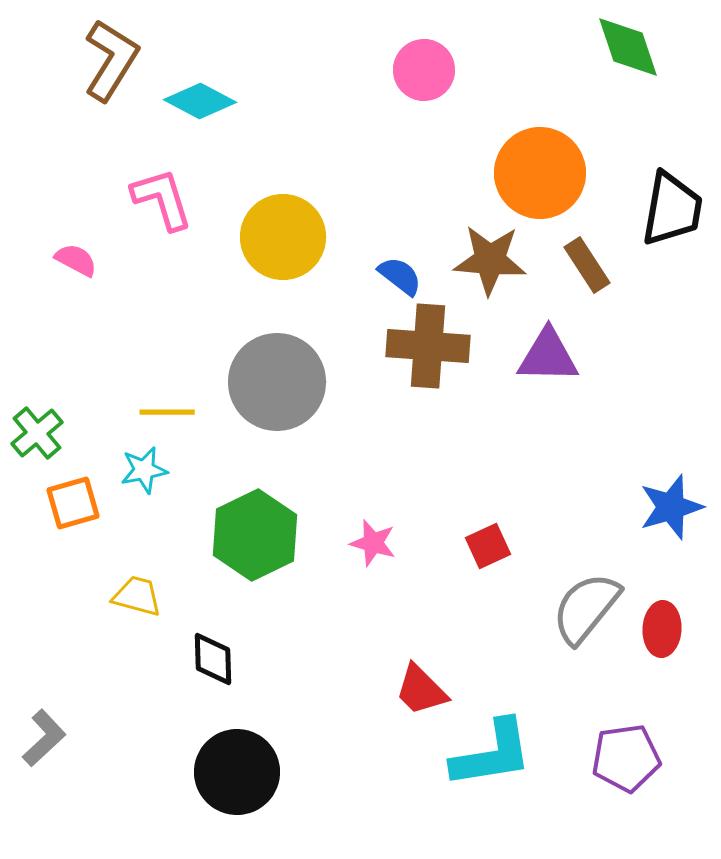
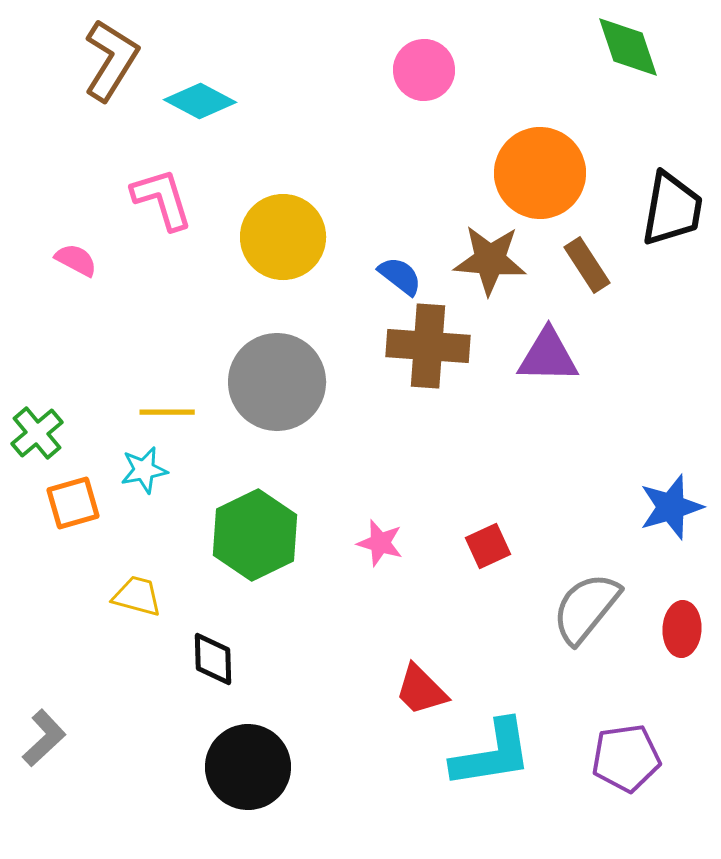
pink star: moved 7 px right
red ellipse: moved 20 px right
black circle: moved 11 px right, 5 px up
